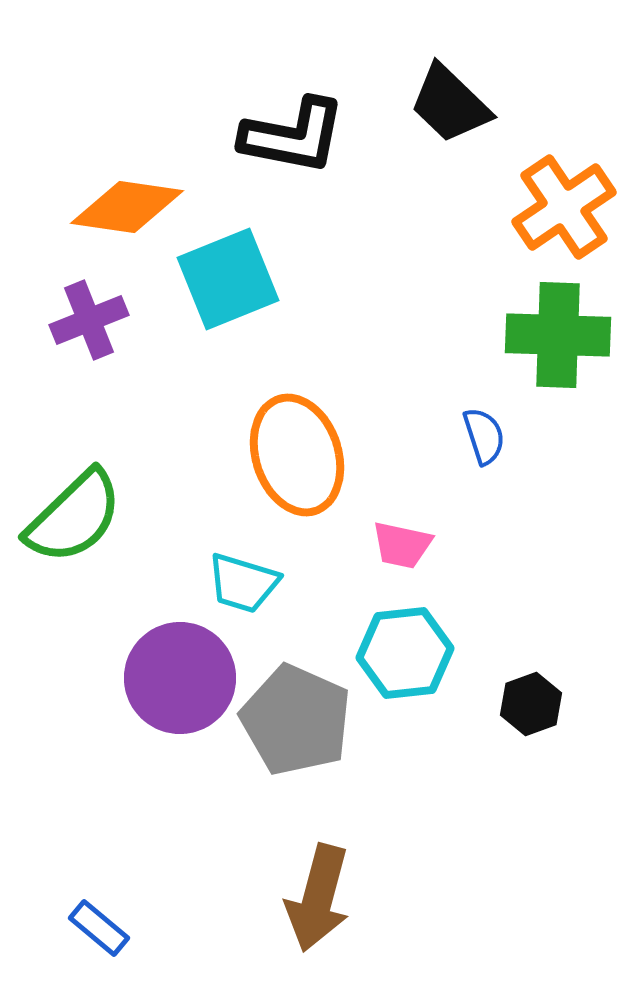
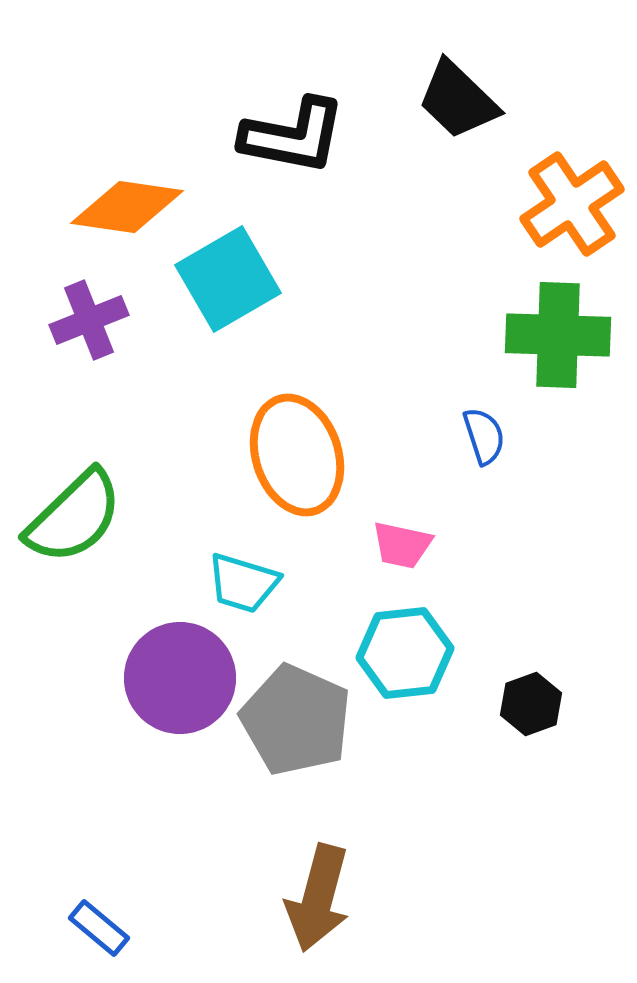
black trapezoid: moved 8 px right, 4 px up
orange cross: moved 8 px right, 3 px up
cyan square: rotated 8 degrees counterclockwise
